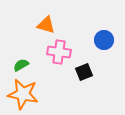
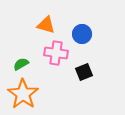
blue circle: moved 22 px left, 6 px up
pink cross: moved 3 px left, 1 px down
green semicircle: moved 1 px up
orange star: rotated 24 degrees clockwise
